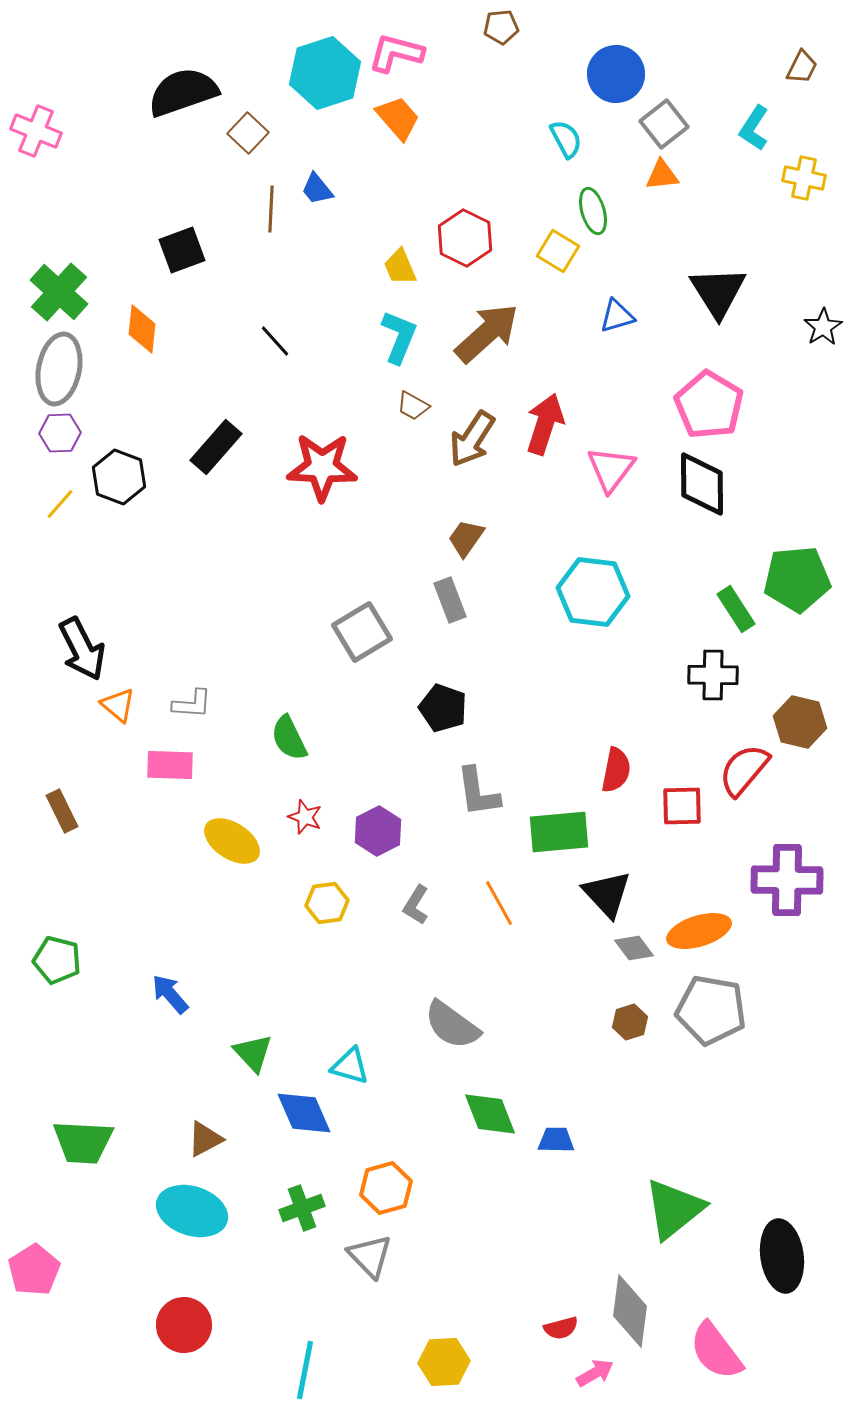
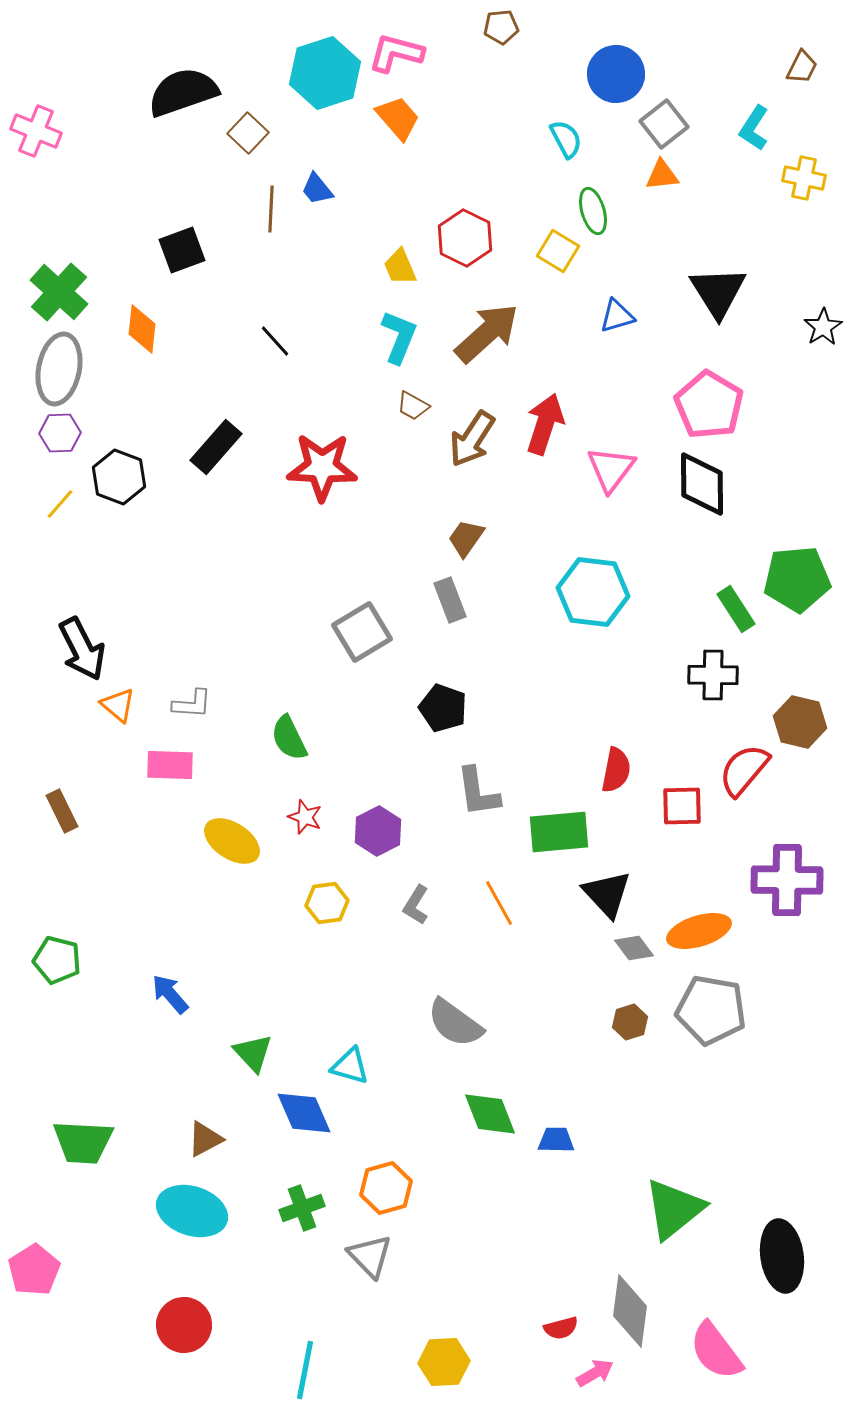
gray semicircle at (452, 1025): moved 3 px right, 2 px up
